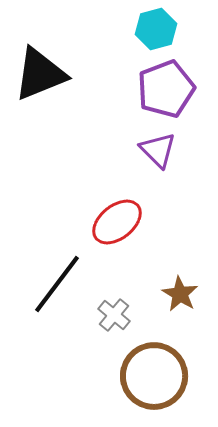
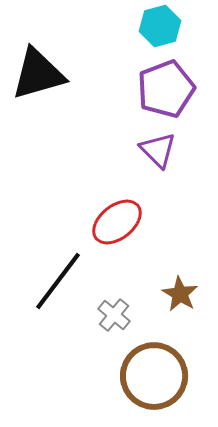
cyan hexagon: moved 4 px right, 3 px up
black triangle: moved 2 px left; rotated 6 degrees clockwise
black line: moved 1 px right, 3 px up
